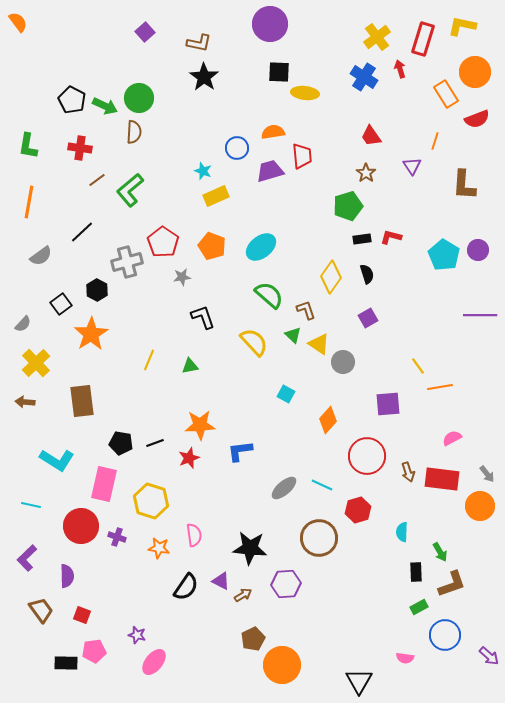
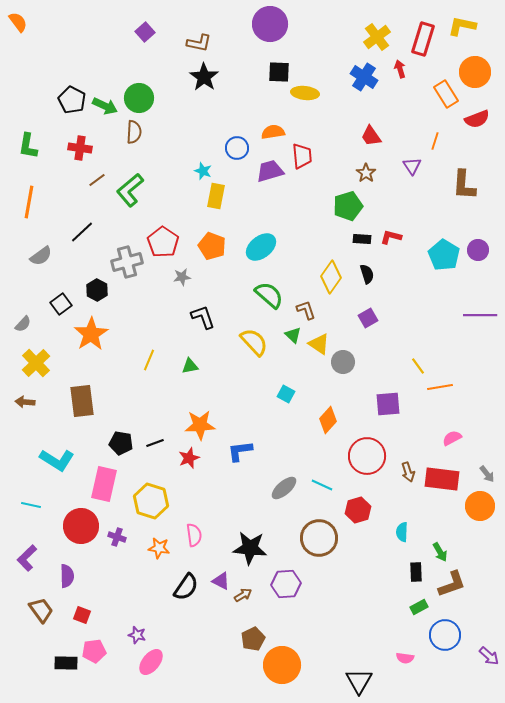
yellow rectangle at (216, 196): rotated 55 degrees counterclockwise
black rectangle at (362, 239): rotated 12 degrees clockwise
pink ellipse at (154, 662): moved 3 px left
